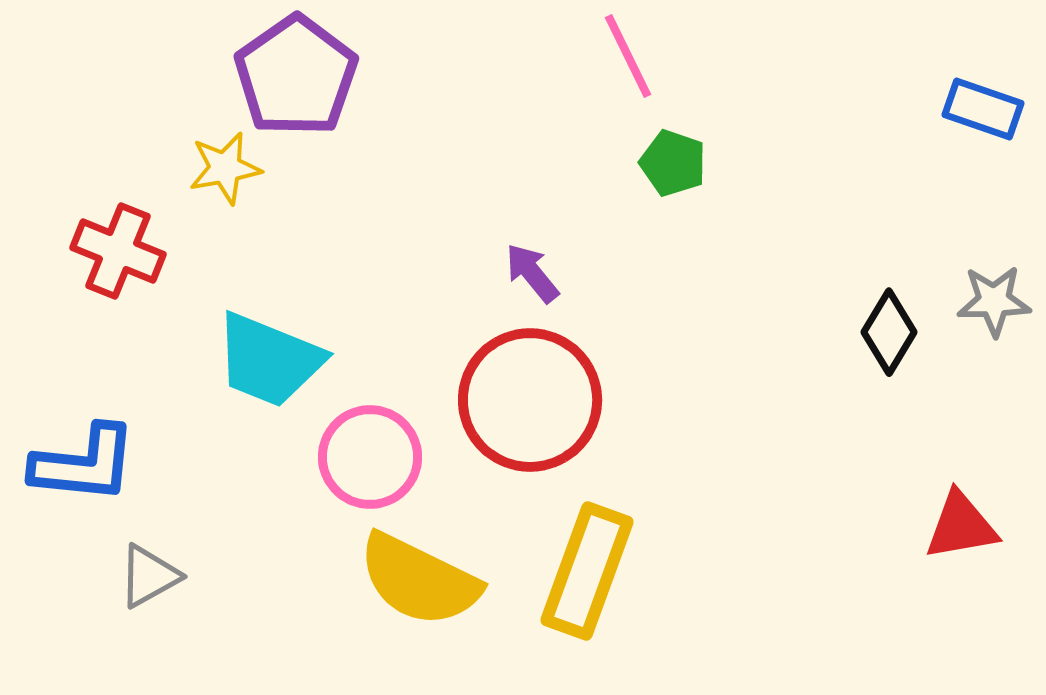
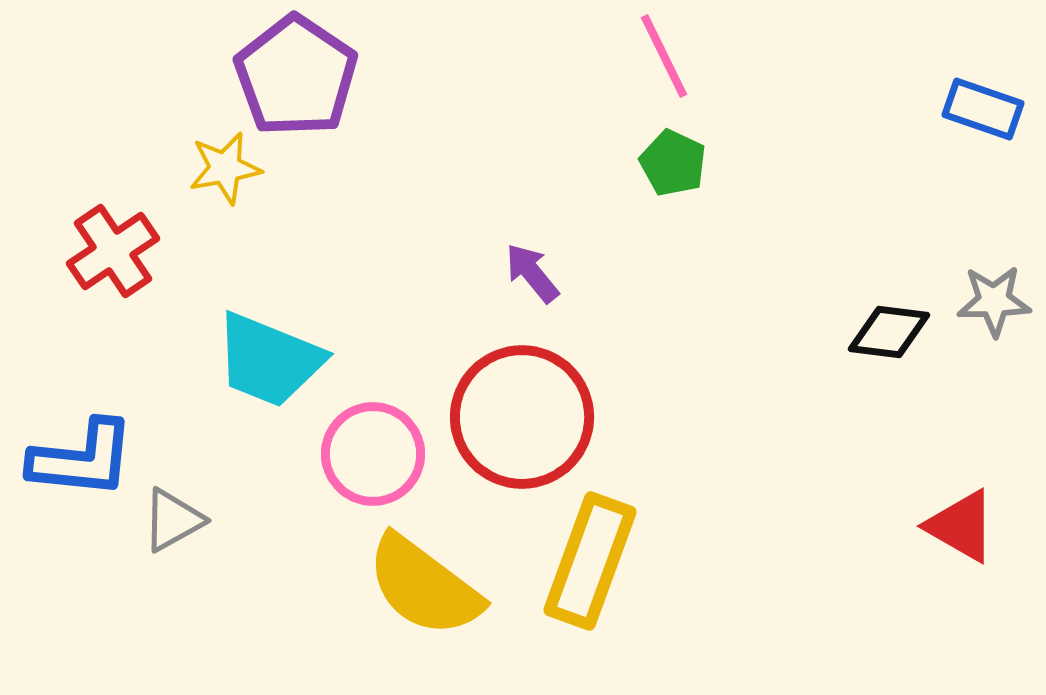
pink line: moved 36 px right
purple pentagon: rotated 3 degrees counterclockwise
green pentagon: rotated 6 degrees clockwise
red cross: moved 5 px left; rotated 34 degrees clockwise
black diamond: rotated 66 degrees clockwise
red circle: moved 8 px left, 17 px down
pink circle: moved 3 px right, 3 px up
blue L-shape: moved 2 px left, 5 px up
red triangle: rotated 40 degrees clockwise
yellow rectangle: moved 3 px right, 10 px up
gray triangle: moved 24 px right, 56 px up
yellow semicircle: moved 5 px right, 6 px down; rotated 11 degrees clockwise
